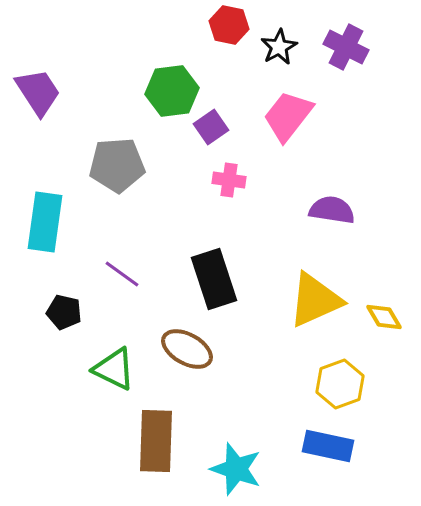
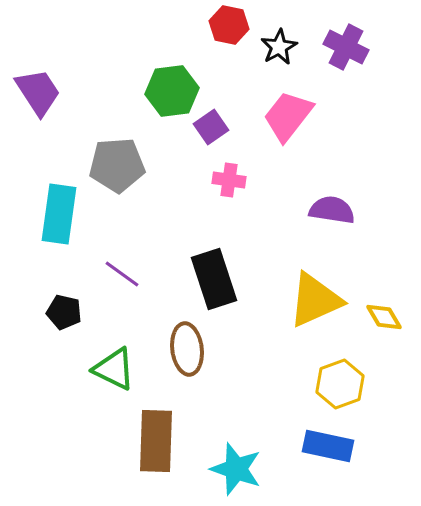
cyan rectangle: moved 14 px right, 8 px up
brown ellipse: rotated 54 degrees clockwise
